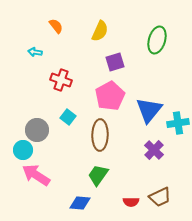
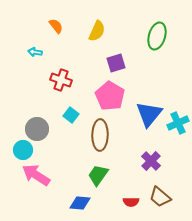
yellow semicircle: moved 3 px left
green ellipse: moved 4 px up
purple square: moved 1 px right, 1 px down
pink pentagon: rotated 12 degrees counterclockwise
blue triangle: moved 4 px down
cyan square: moved 3 px right, 2 px up
cyan cross: rotated 15 degrees counterclockwise
gray circle: moved 1 px up
purple cross: moved 3 px left, 11 px down
brown trapezoid: rotated 65 degrees clockwise
